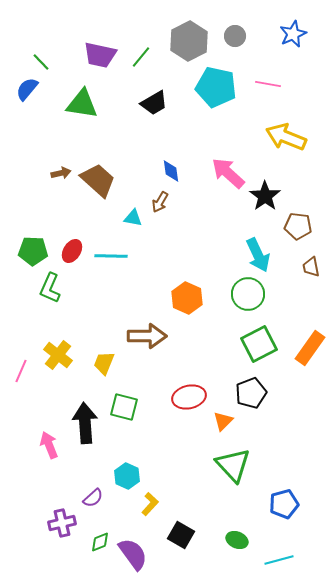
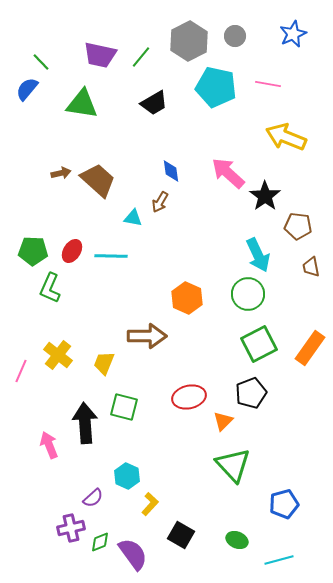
purple cross at (62, 523): moved 9 px right, 5 px down
